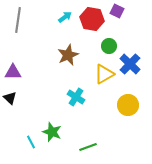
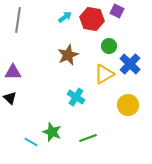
cyan line: rotated 32 degrees counterclockwise
green line: moved 9 px up
